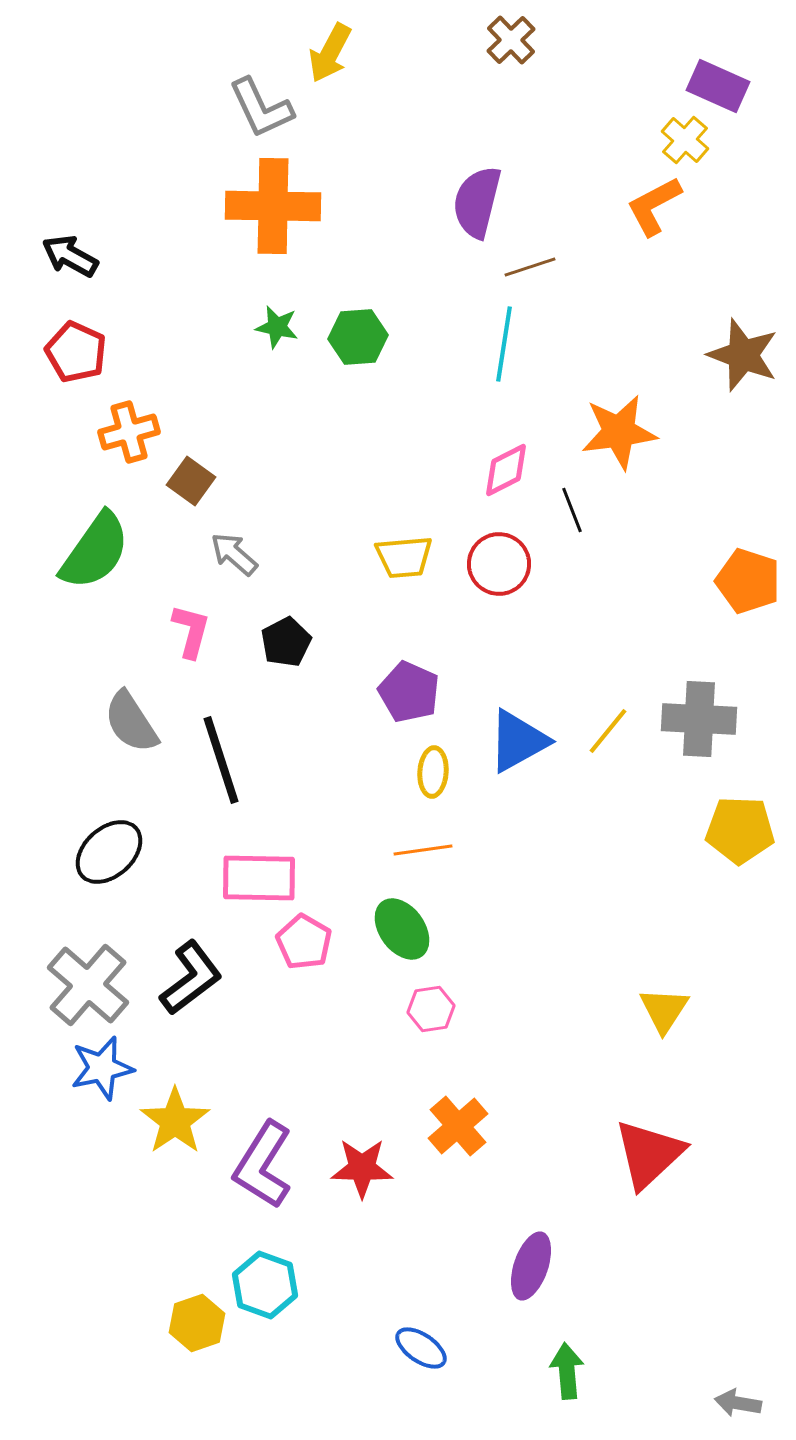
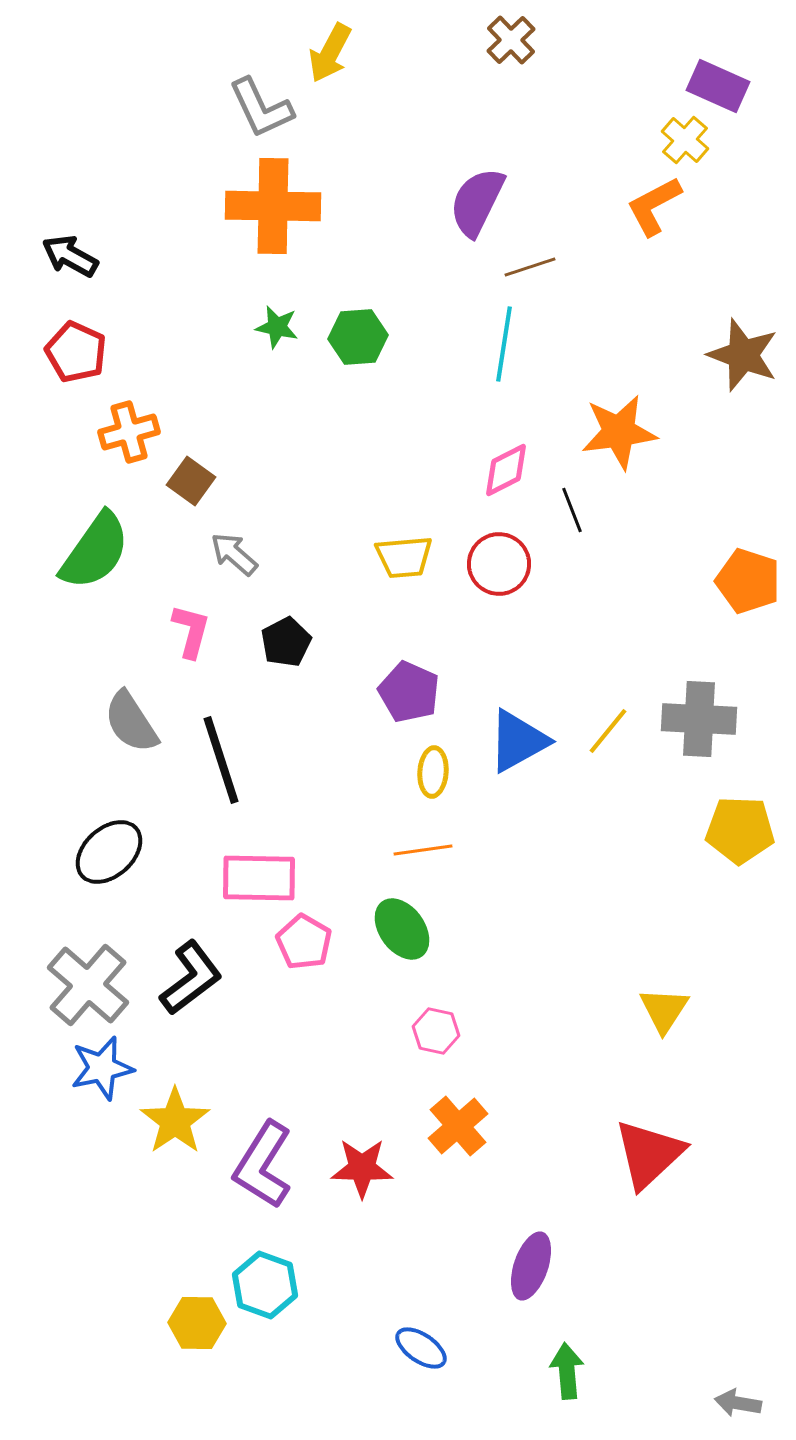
purple semicircle at (477, 202): rotated 12 degrees clockwise
pink hexagon at (431, 1009): moved 5 px right, 22 px down; rotated 21 degrees clockwise
yellow hexagon at (197, 1323): rotated 20 degrees clockwise
